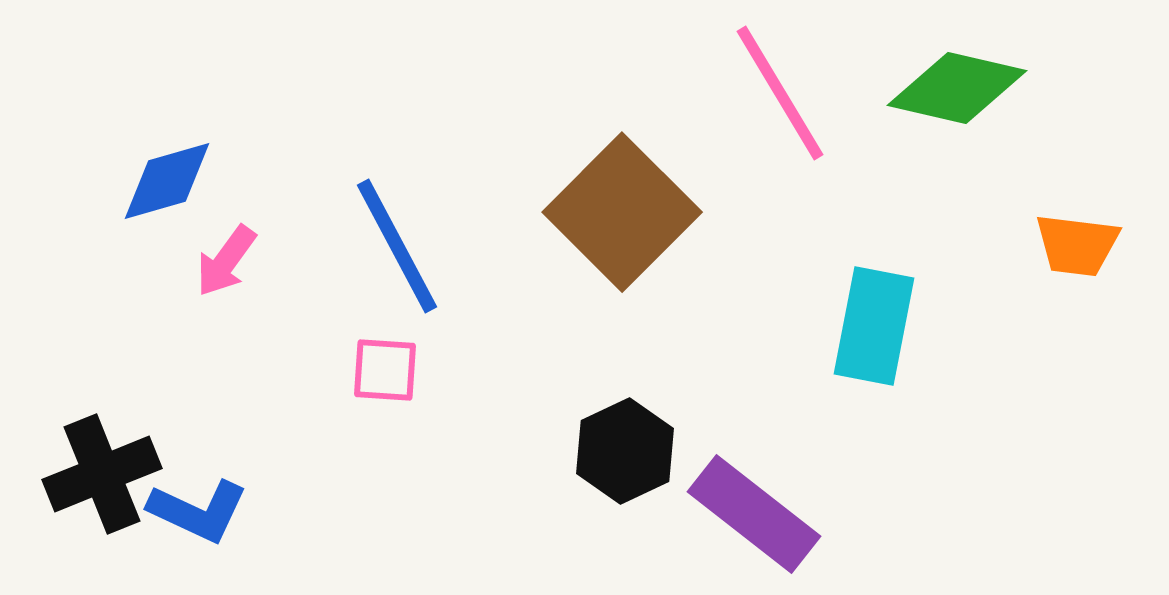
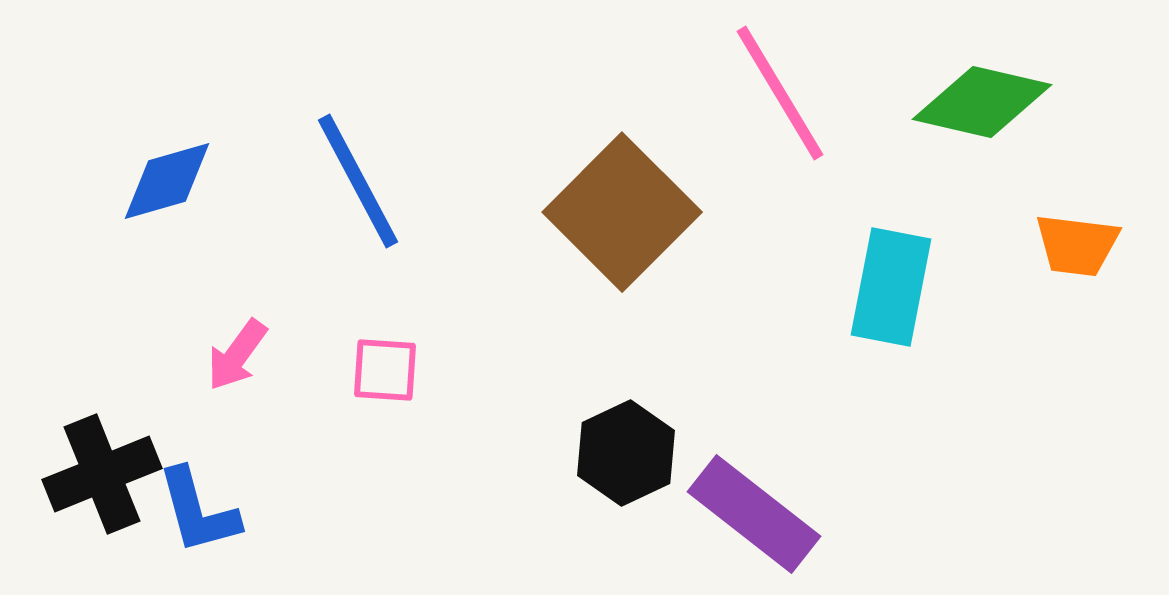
green diamond: moved 25 px right, 14 px down
blue line: moved 39 px left, 65 px up
pink arrow: moved 11 px right, 94 px down
cyan rectangle: moved 17 px right, 39 px up
black hexagon: moved 1 px right, 2 px down
blue L-shape: rotated 50 degrees clockwise
